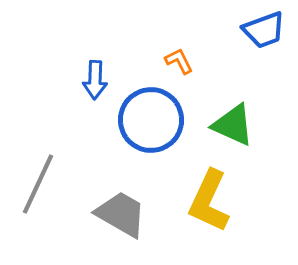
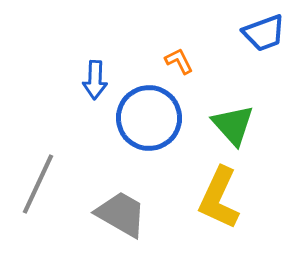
blue trapezoid: moved 3 px down
blue circle: moved 2 px left, 2 px up
green triangle: rotated 24 degrees clockwise
yellow L-shape: moved 10 px right, 3 px up
